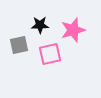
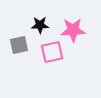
pink star: rotated 15 degrees clockwise
pink square: moved 2 px right, 2 px up
